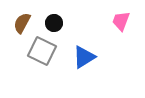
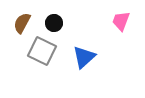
blue triangle: rotated 10 degrees counterclockwise
